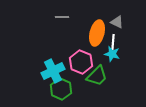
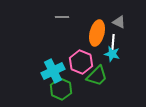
gray triangle: moved 2 px right
